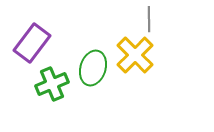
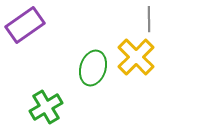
purple rectangle: moved 7 px left, 18 px up; rotated 18 degrees clockwise
yellow cross: moved 1 px right, 2 px down
green cross: moved 6 px left, 23 px down; rotated 8 degrees counterclockwise
